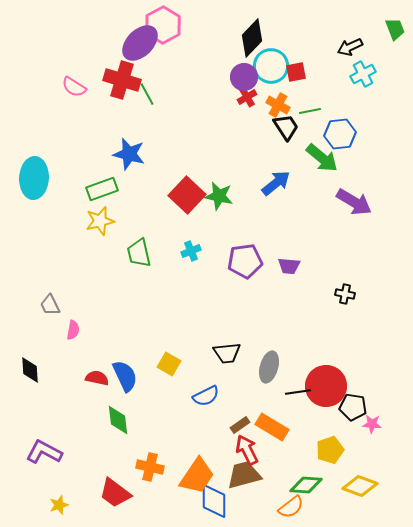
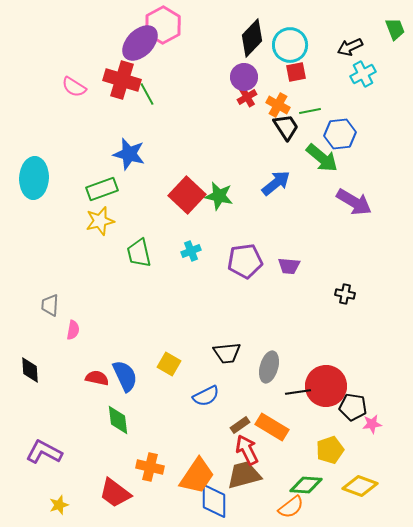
cyan circle at (271, 66): moved 19 px right, 21 px up
gray trapezoid at (50, 305): rotated 30 degrees clockwise
pink star at (372, 424): rotated 12 degrees counterclockwise
